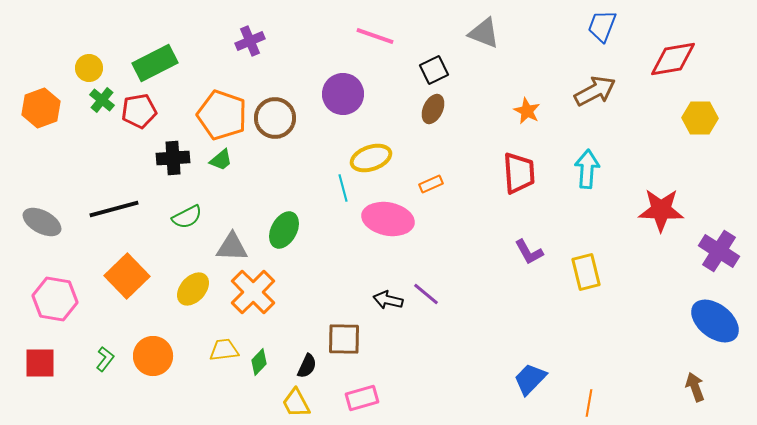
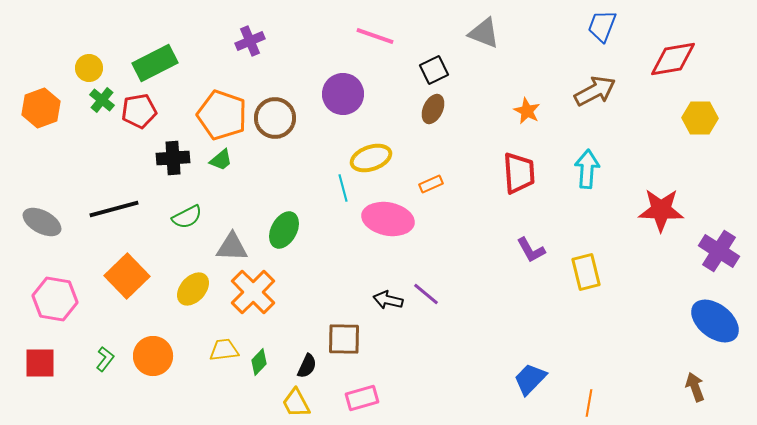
purple L-shape at (529, 252): moved 2 px right, 2 px up
